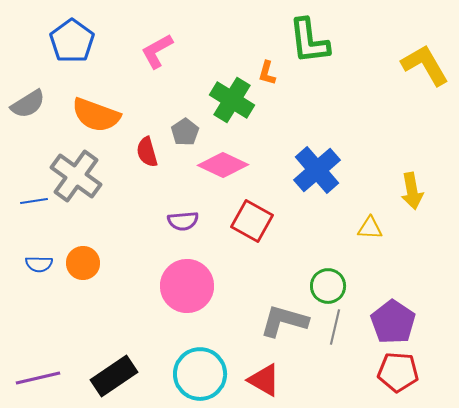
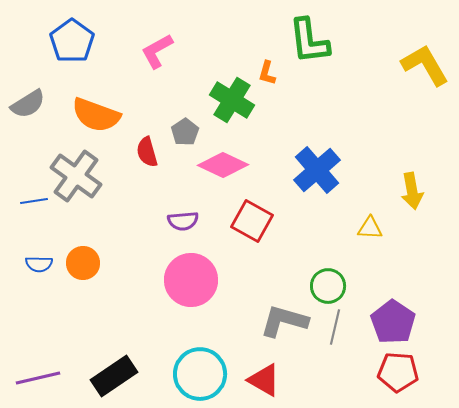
pink circle: moved 4 px right, 6 px up
